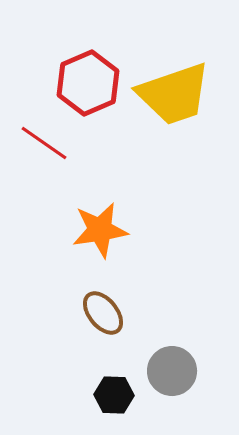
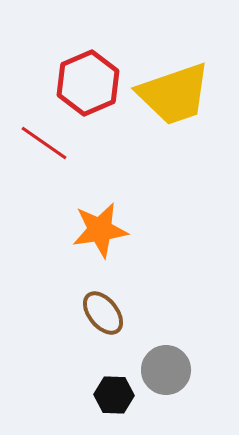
gray circle: moved 6 px left, 1 px up
